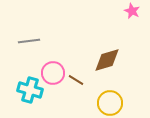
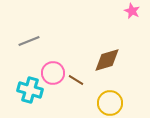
gray line: rotated 15 degrees counterclockwise
